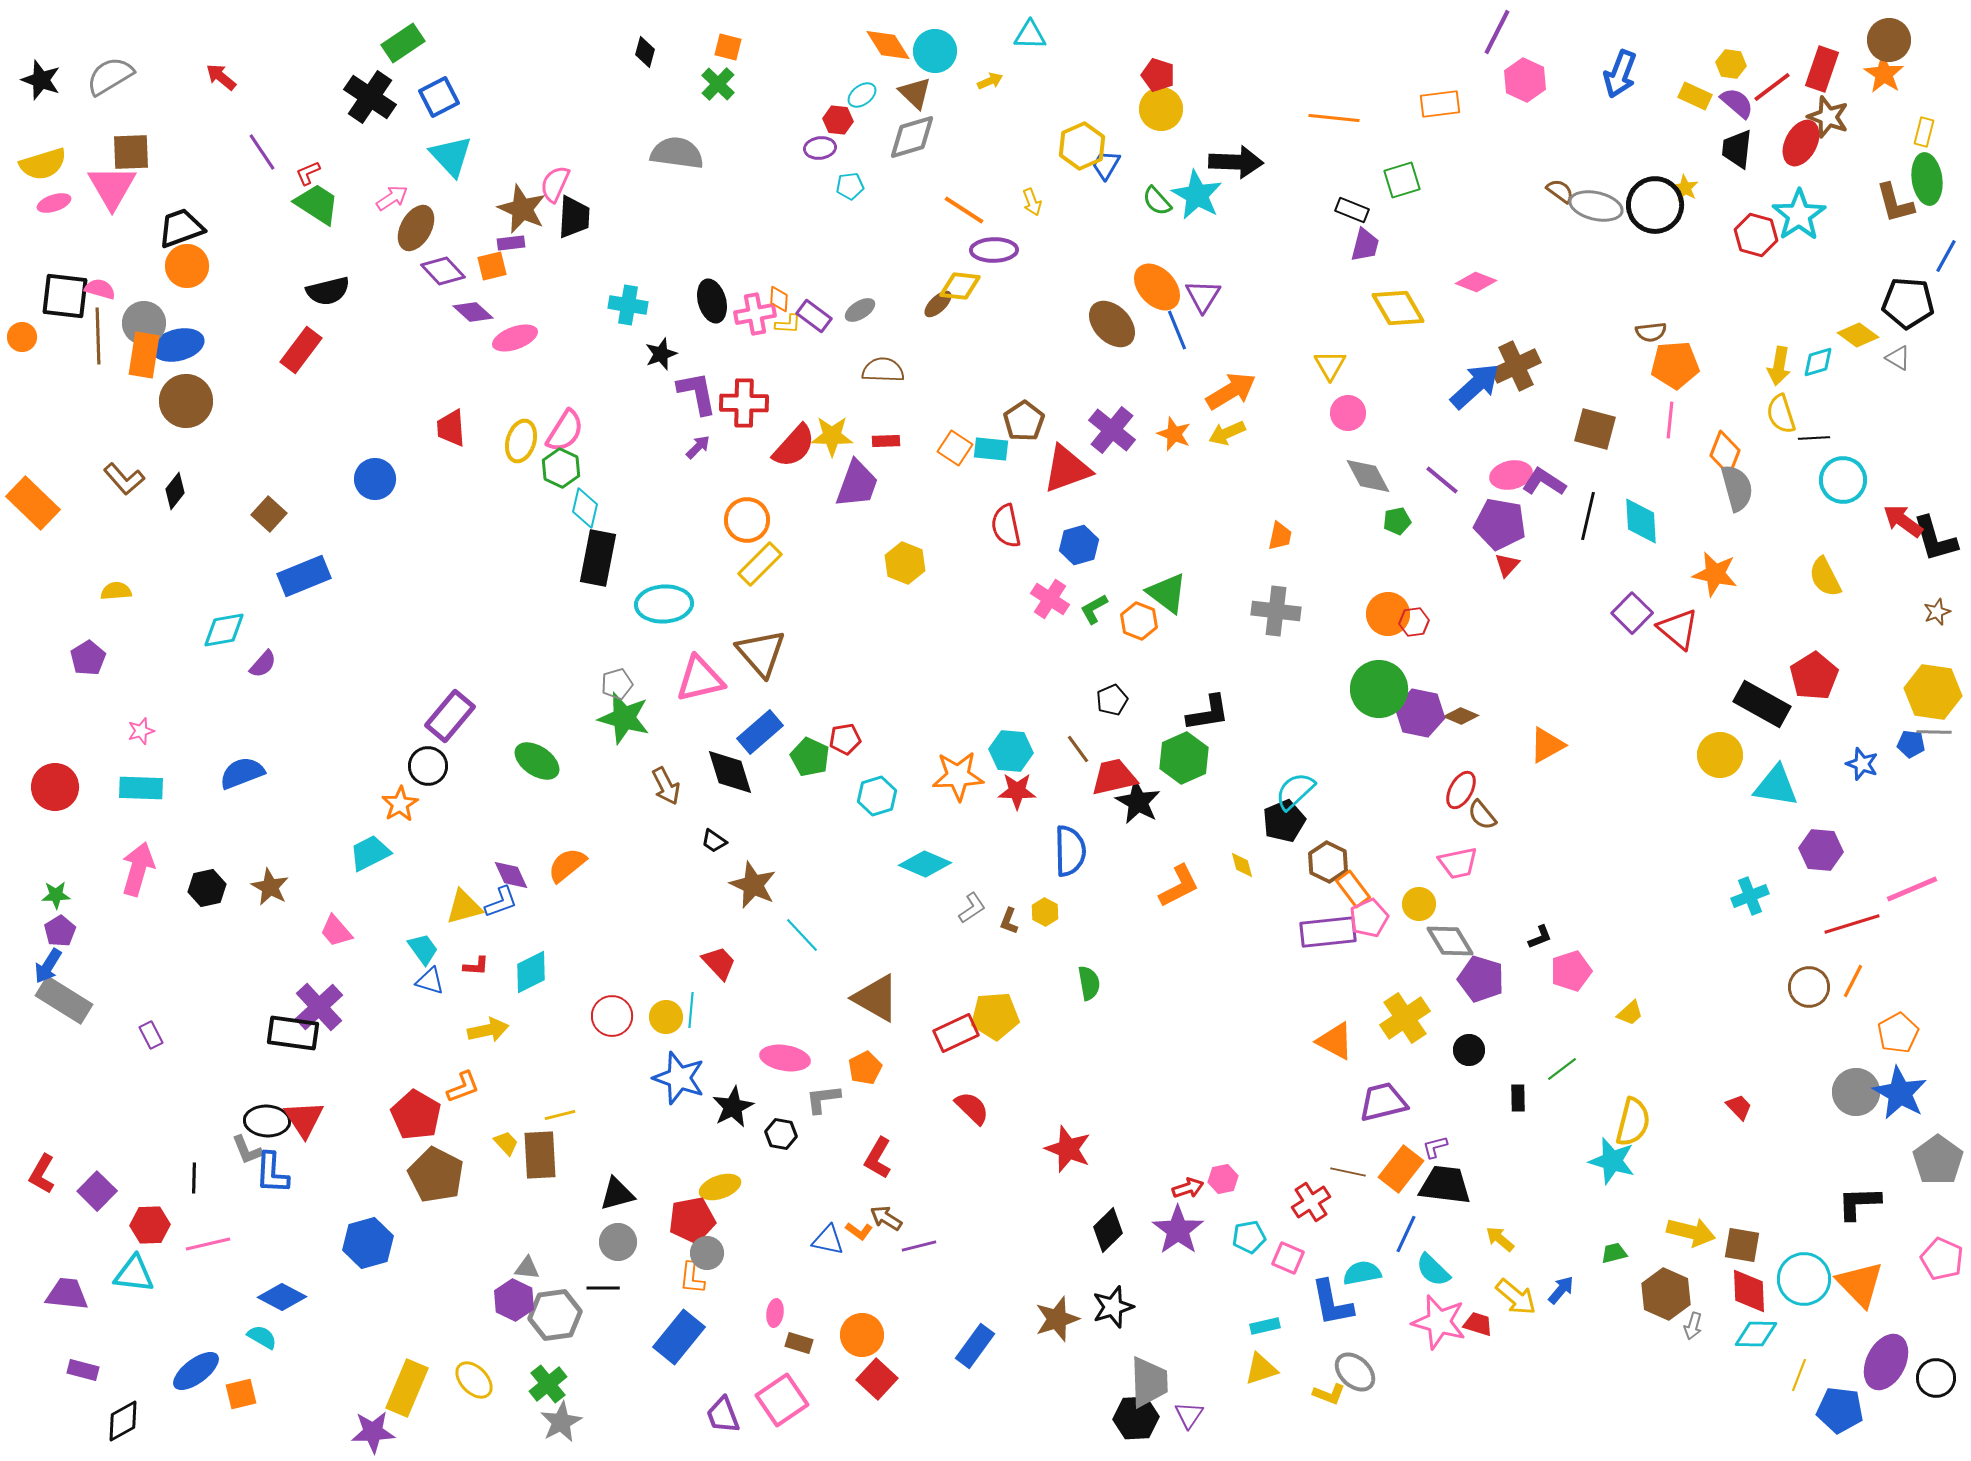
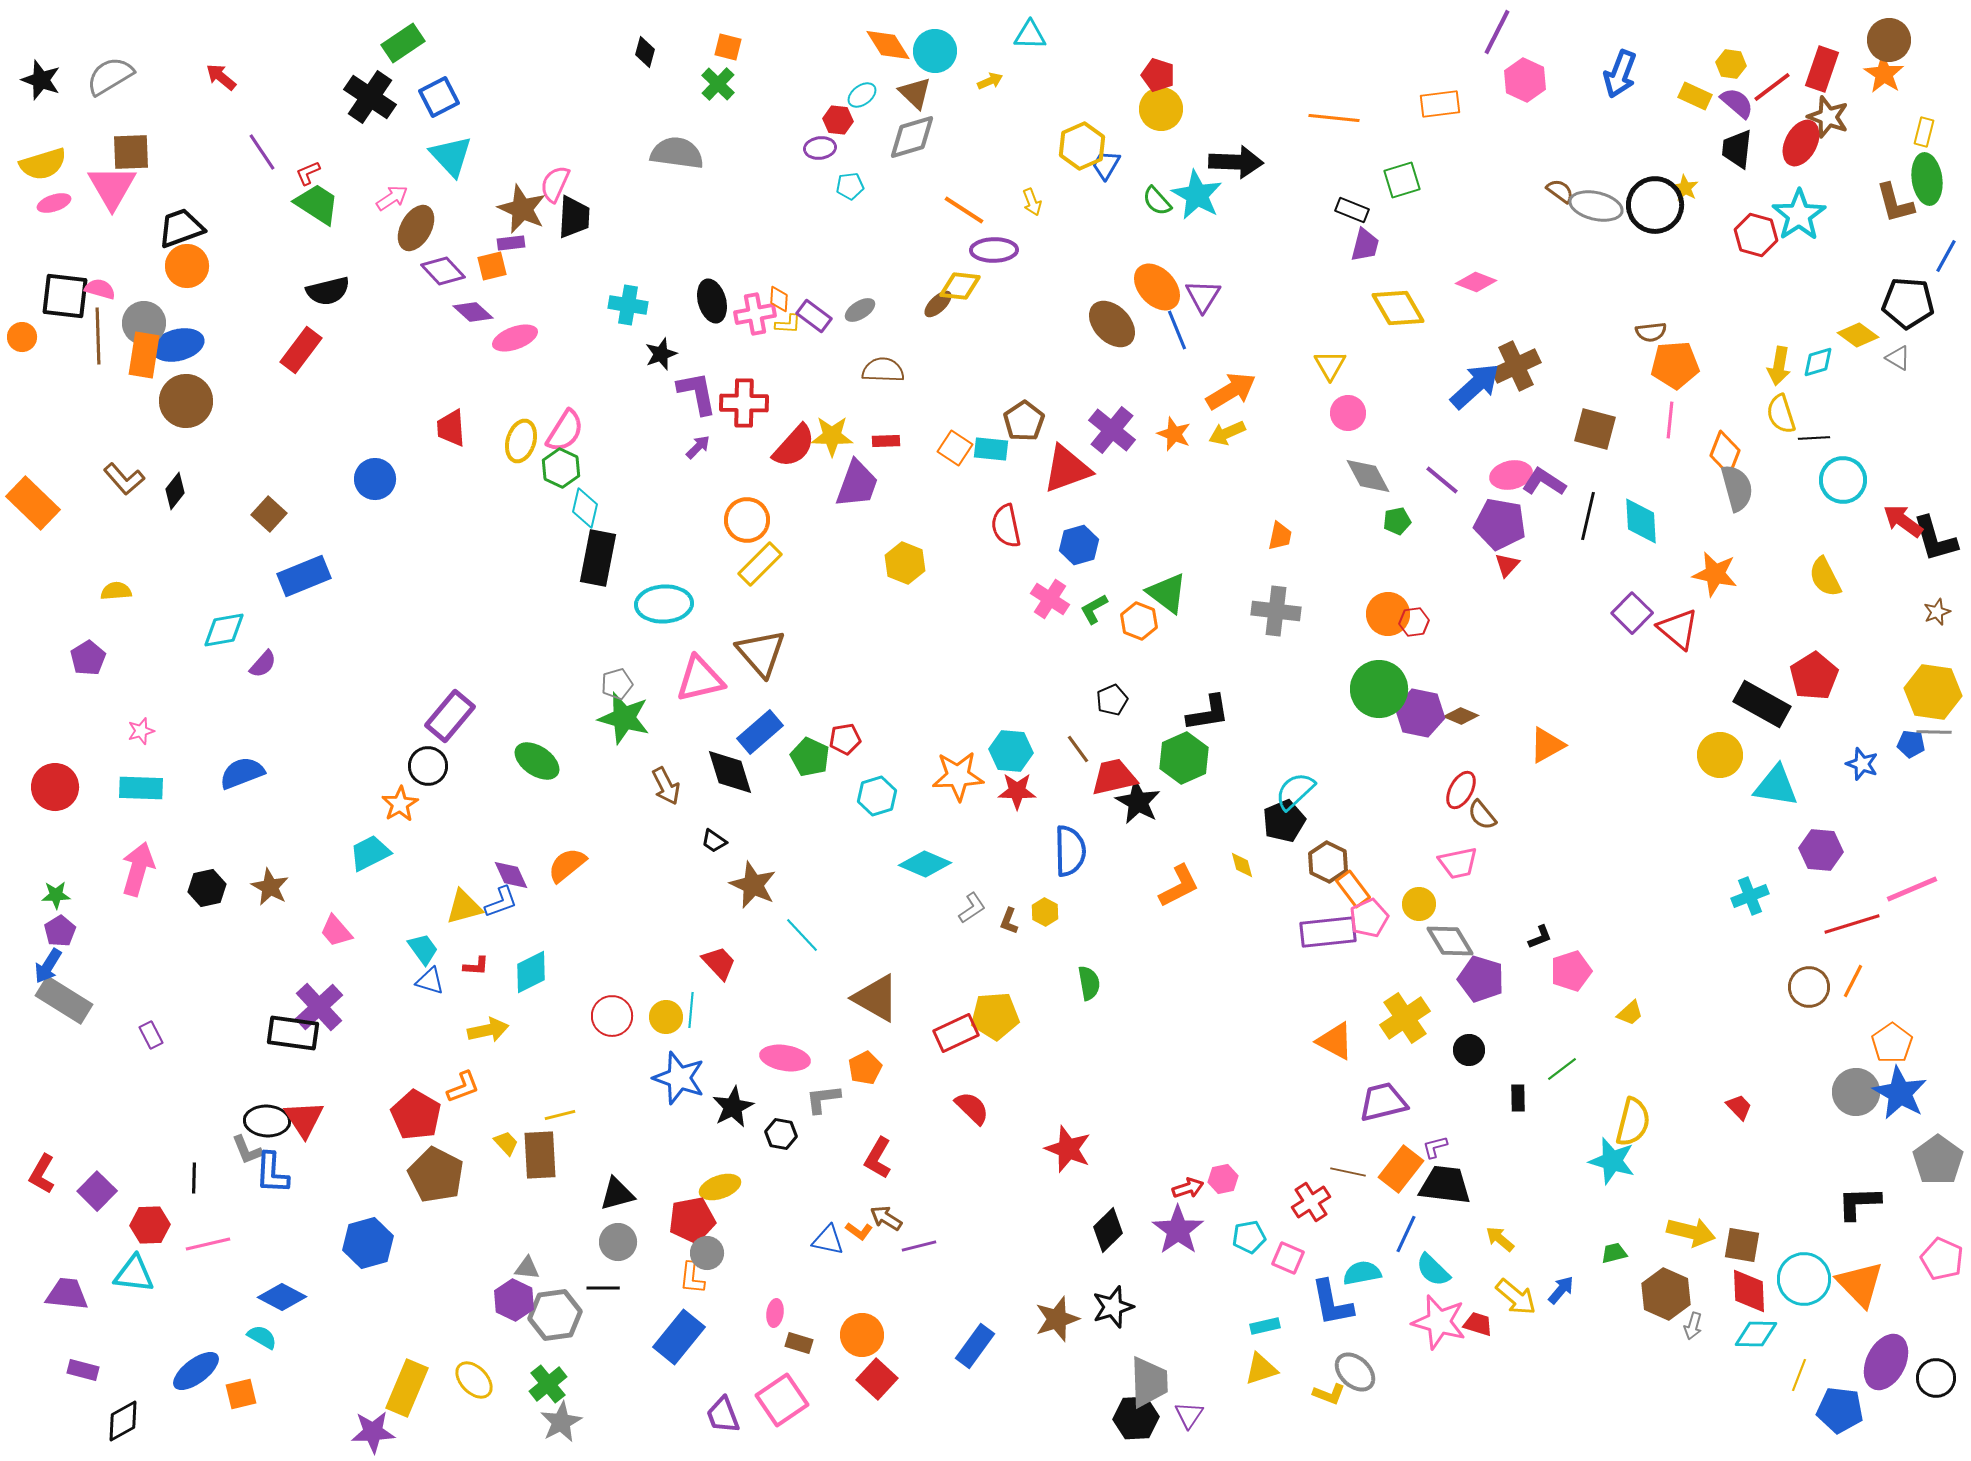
orange pentagon at (1898, 1033): moved 6 px left, 10 px down; rotated 6 degrees counterclockwise
